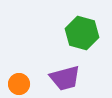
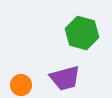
orange circle: moved 2 px right, 1 px down
